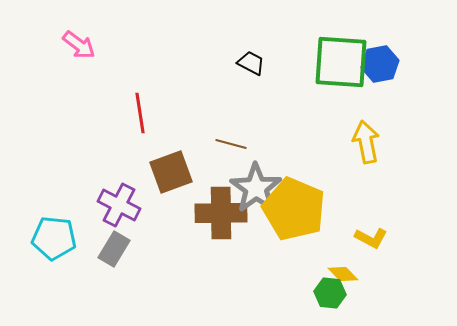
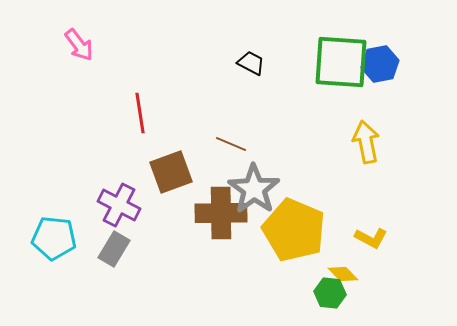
pink arrow: rotated 16 degrees clockwise
brown line: rotated 8 degrees clockwise
gray star: moved 2 px left, 1 px down
yellow pentagon: moved 21 px down
